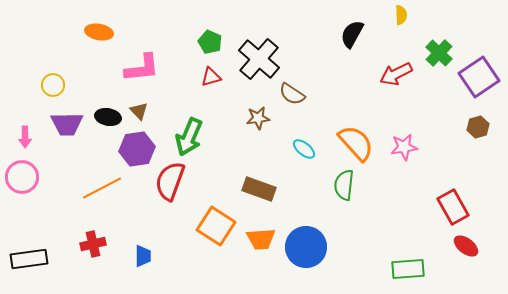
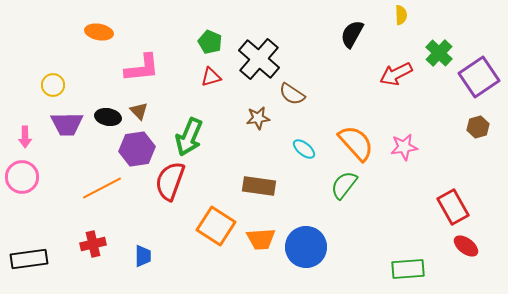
green semicircle: rotated 32 degrees clockwise
brown rectangle: moved 3 px up; rotated 12 degrees counterclockwise
